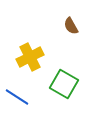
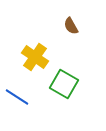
yellow cross: moved 5 px right; rotated 28 degrees counterclockwise
